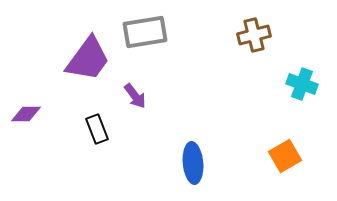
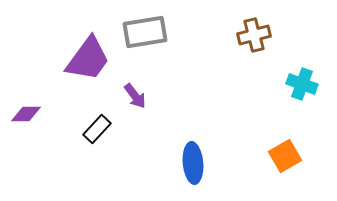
black rectangle: rotated 64 degrees clockwise
